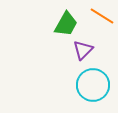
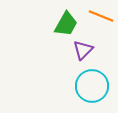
orange line: moved 1 px left; rotated 10 degrees counterclockwise
cyan circle: moved 1 px left, 1 px down
